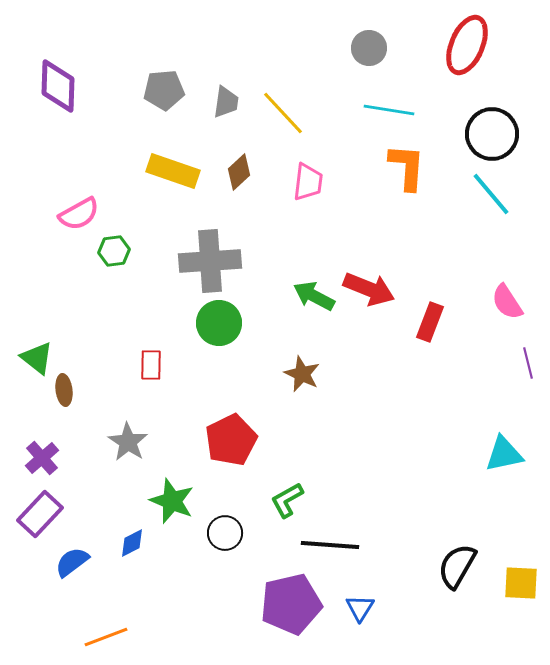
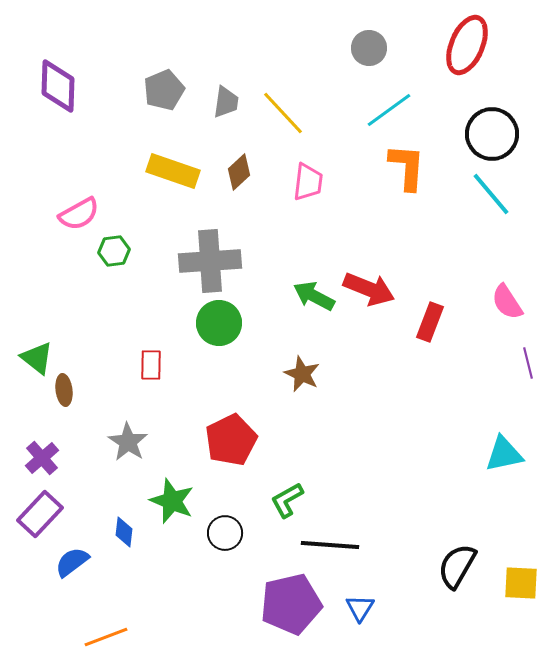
gray pentagon at (164, 90): rotated 18 degrees counterclockwise
cyan line at (389, 110): rotated 45 degrees counterclockwise
blue diamond at (132, 543): moved 8 px left, 11 px up; rotated 56 degrees counterclockwise
